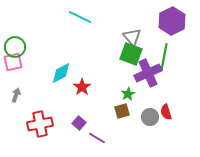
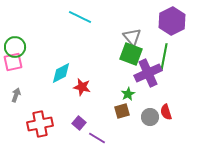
red star: rotated 24 degrees counterclockwise
